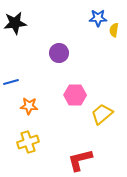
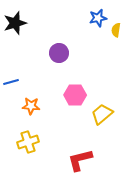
blue star: rotated 12 degrees counterclockwise
black star: rotated 10 degrees counterclockwise
yellow semicircle: moved 2 px right
orange star: moved 2 px right
